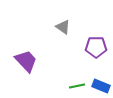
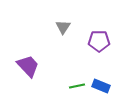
gray triangle: rotated 28 degrees clockwise
purple pentagon: moved 3 px right, 6 px up
purple trapezoid: moved 2 px right, 5 px down
